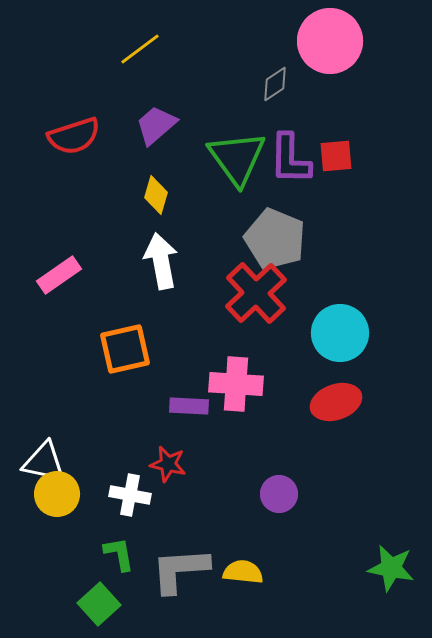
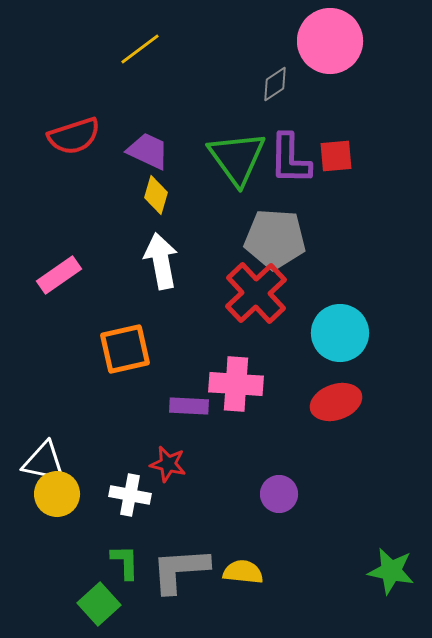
purple trapezoid: moved 8 px left, 26 px down; rotated 66 degrees clockwise
gray pentagon: rotated 18 degrees counterclockwise
green L-shape: moved 6 px right, 8 px down; rotated 9 degrees clockwise
green star: moved 3 px down
